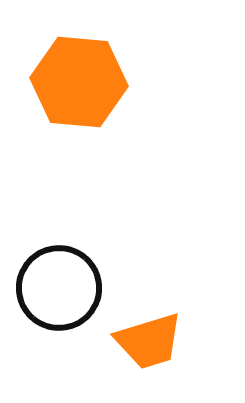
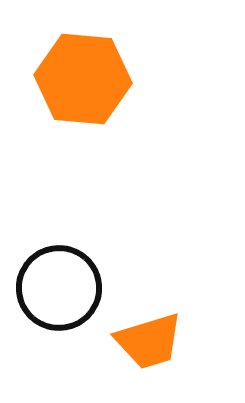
orange hexagon: moved 4 px right, 3 px up
